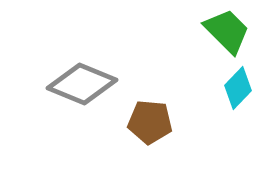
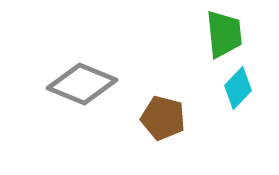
green trapezoid: moved 3 px left, 3 px down; rotated 39 degrees clockwise
brown pentagon: moved 13 px right, 4 px up; rotated 9 degrees clockwise
